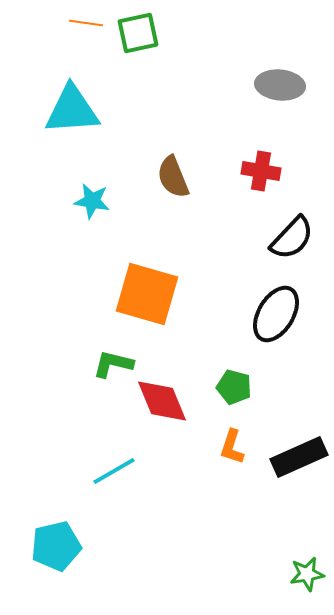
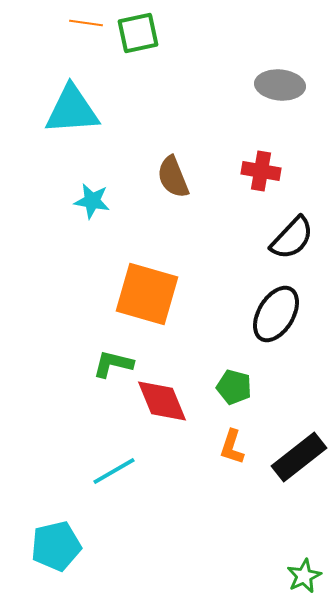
black rectangle: rotated 14 degrees counterclockwise
green star: moved 3 px left, 2 px down; rotated 16 degrees counterclockwise
